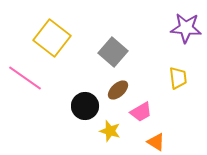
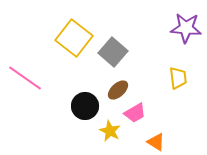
yellow square: moved 22 px right
pink trapezoid: moved 6 px left, 1 px down
yellow star: rotated 10 degrees clockwise
